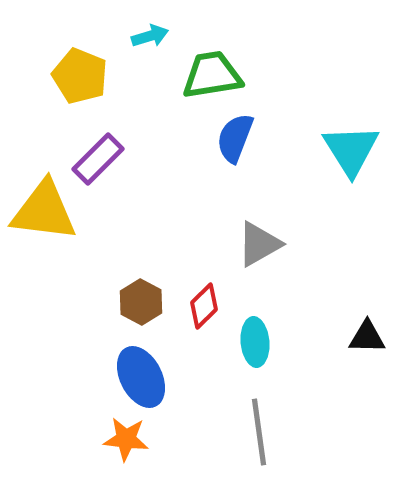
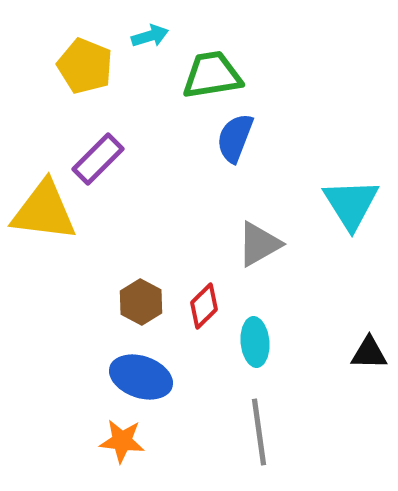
yellow pentagon: moved 5 px right, 10 px up
cyan triangle: moved 54 px down
black triangle: moved 2 px right, 16 px down
blue ellipse: rotated 44 degrees counterclockwise
orange star: moved 4 px left, 2 px down
